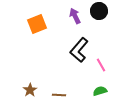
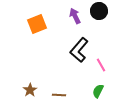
green semicircle: moved 2 px left; rotated 48 degrees counterclockwise
